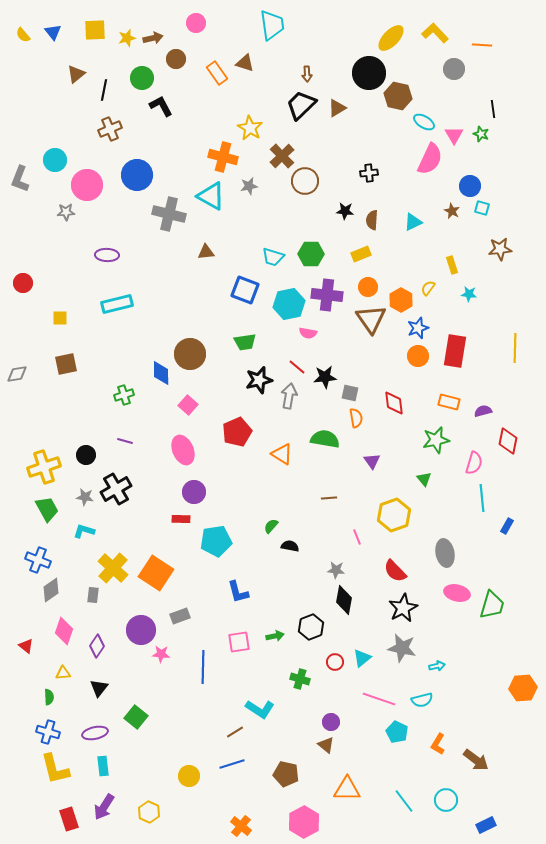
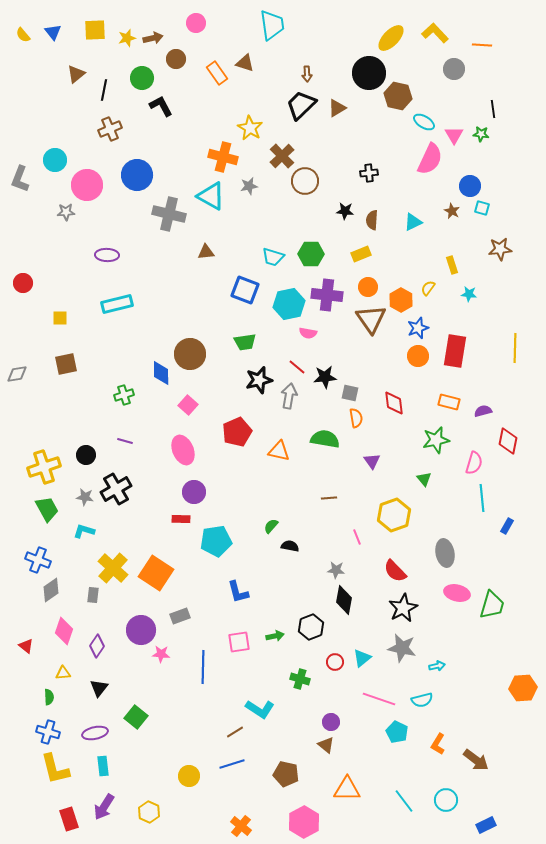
green star at (481, 134): rotated 14 degrees counterclockwise
orange triangle at (282, 454): moved 3 px left, 3 px up; rotated 20 degrees counterclockwise
